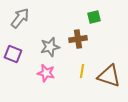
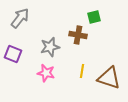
brown cross: moved 4 px up; rotated 18 degrees clockwise
brown triangle: moved 2 px down
